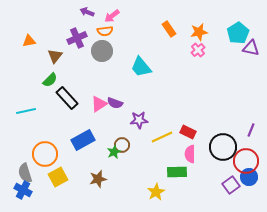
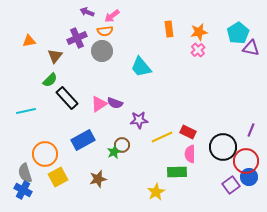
orange rectangle: rotated 28 degrees clockwise
